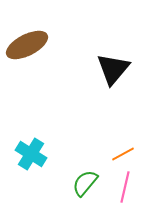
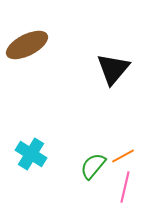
orange line: moved 2 px down
green semicircle: moved 8 px right, 17 px up
